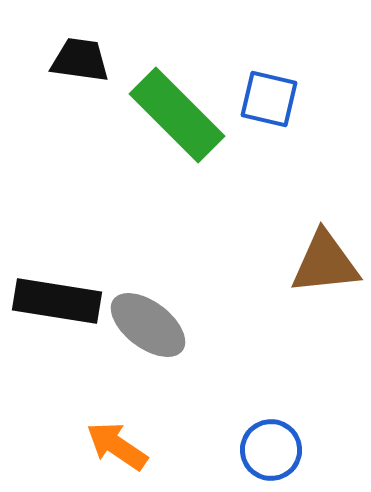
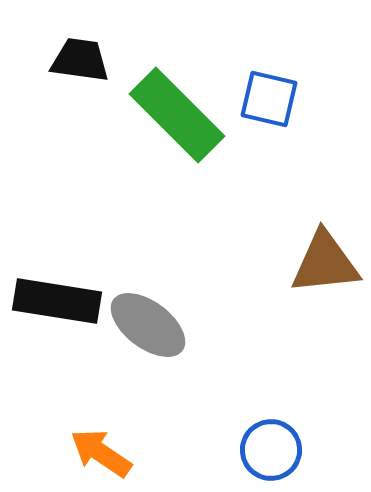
orange arrow: moved 16 px left, 7 px down
